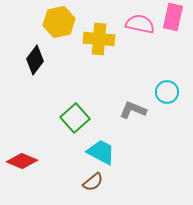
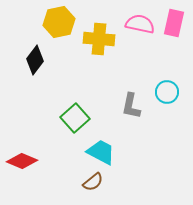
pink rectangle: moved 1 px right, 6 px down
gray L-shape: moved 2 px left, 4 px up; rotated 100 degrees counterclockwise
